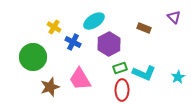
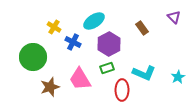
brown rectangle: moved 2 px left; rotated 32 degrees clockwise
green rectangle: moved 13 px left
